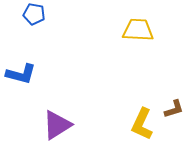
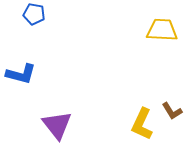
yellow trapezoid: moved 24 px right
brown L-shape: moved 2 px left, 2 px down; rotated 75 degrees clockwise
purple triangle: rotated 36 degrees counterclockwise
